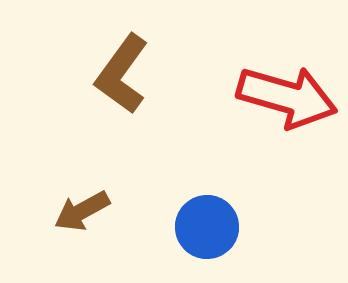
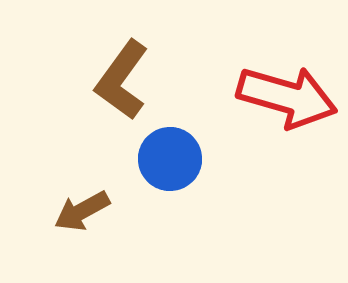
brown L-shape: moved 6 px down
blue circle: moved 37 px left, 68 px up
